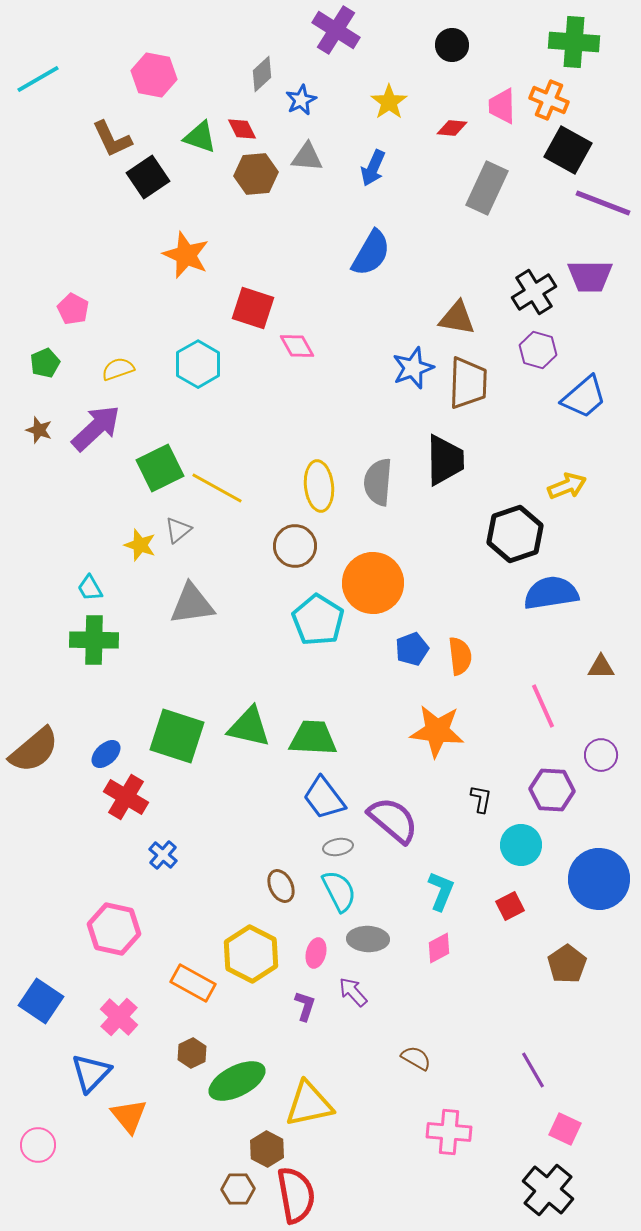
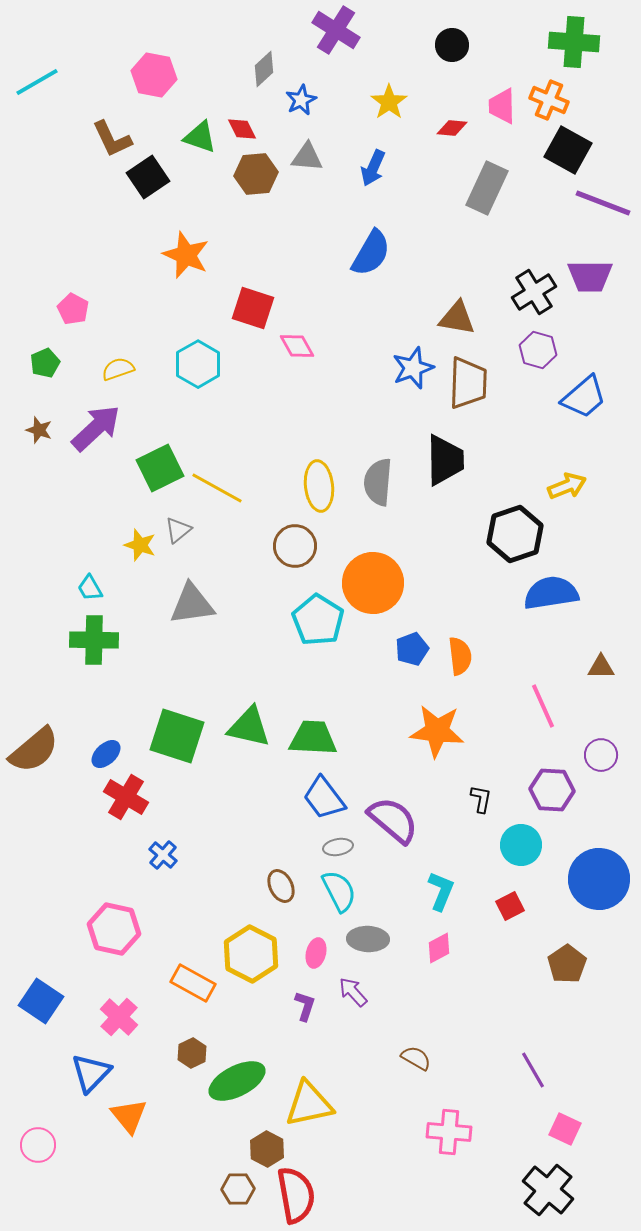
gray diamond at (262, 74): moved 2 px right, 5 px up
cyan line at (38, 79): moved 1 px left, 3 px down
